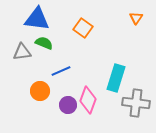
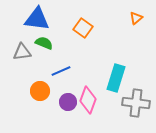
orange triangle: rotated 16 degrees clockwise
purple circle: moved 3 px up
